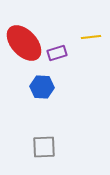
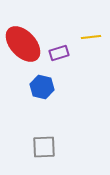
red ellipse: moved 1 px left, 1 px down
purple rectangle: moved 2 px right
blue hexagon: rotated 10 degrees clockwise
